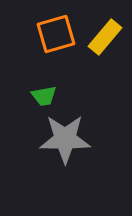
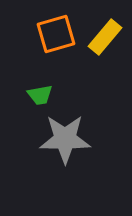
green trapezoid: moved 4 px left, 1 px up
